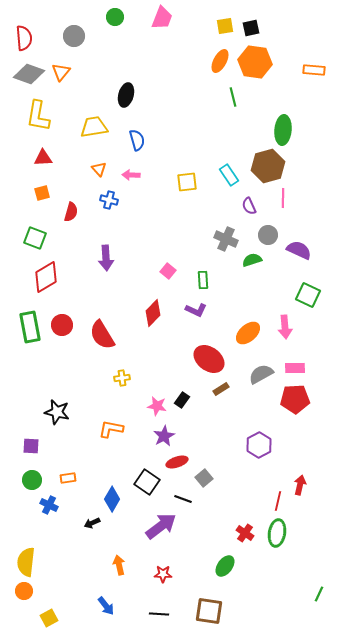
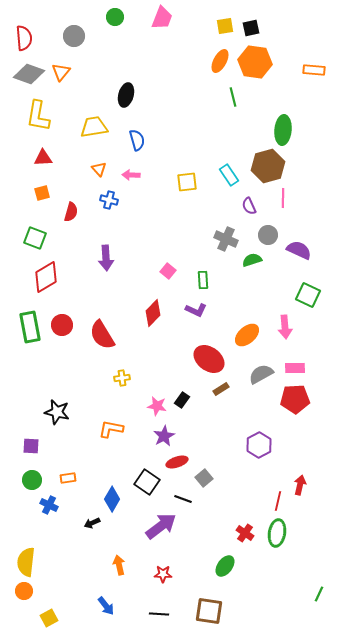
orange ellipse at (248, 333): moved 1 px left, 2 px down
